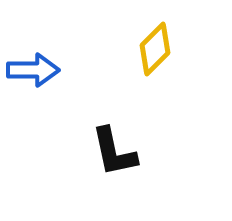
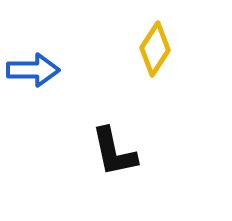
yellow diamond: rotated 12 degrees counterclockwise
